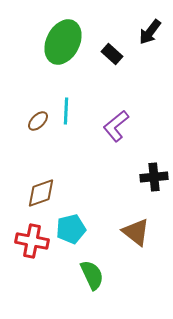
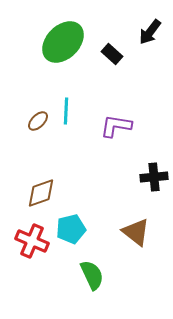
green ellipse: rotated 18 degrees clockwise
purple L-shape: rotated 48 degrees clockwise
red cross: rotated 12 degrees clockwise
